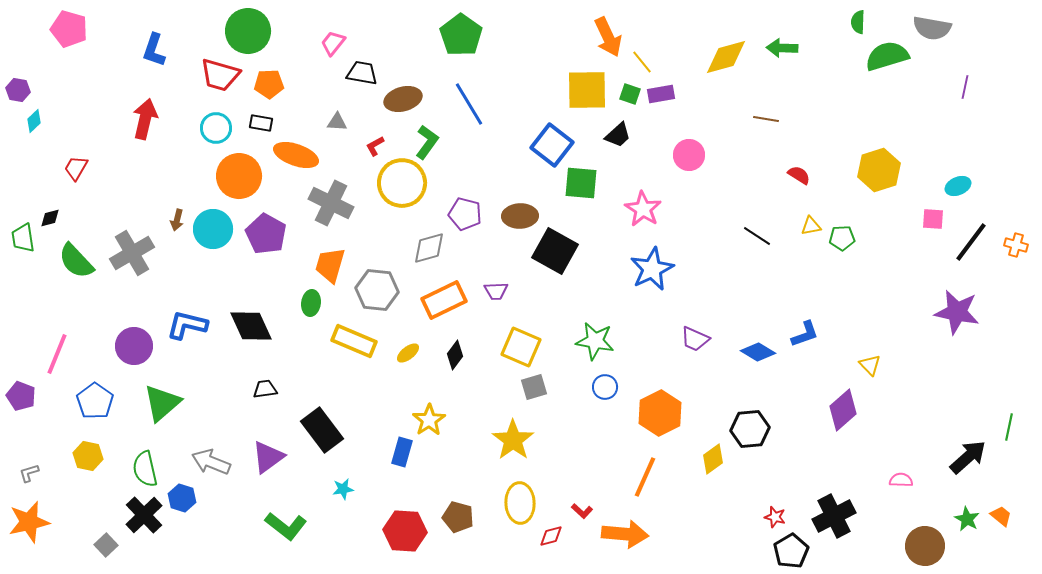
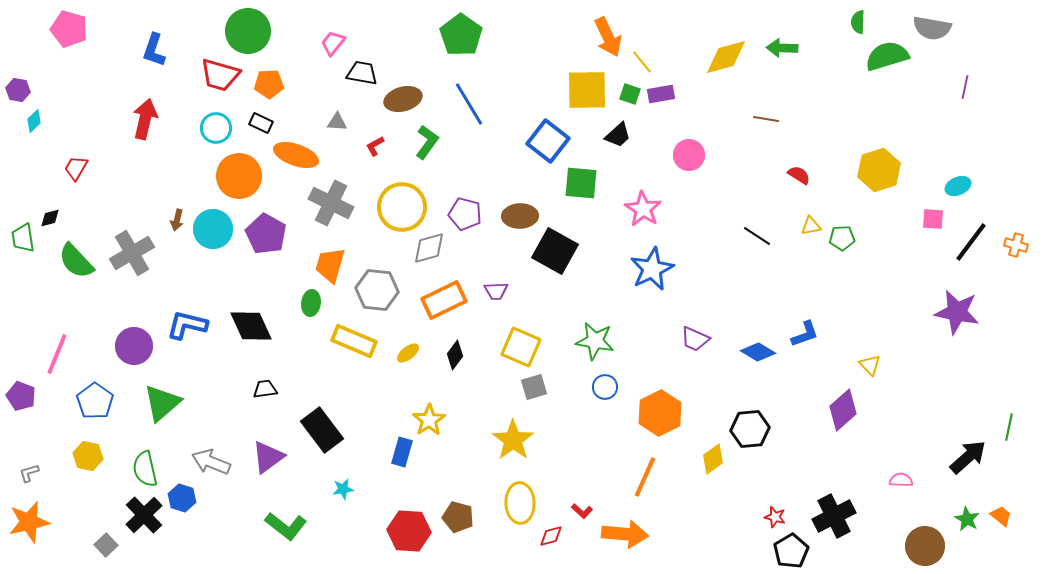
black rectangle at (261, 123): rotated 15 degrees clockwise
blue square at (552, 145): moved 4 px left, 4 px up
yellow circle at (402, 183): moved 24 px down
red hexagon at (405, 531): moved 4 px right
